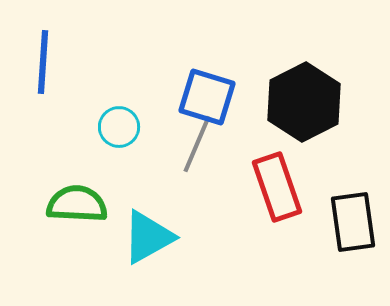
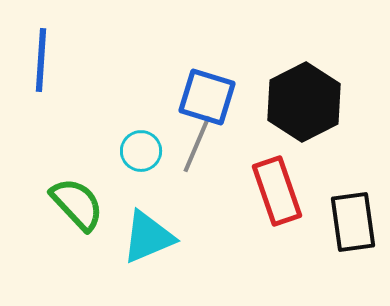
blue line: moved 2 px left, 2 px up
cyan circle: moved 22 px right, 24 px down
red rectangle: moved 4 px down
green semicircle: rotated 44 degrees clockwise
cyan triangle: rotated 6 degrees clockwise
